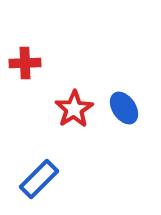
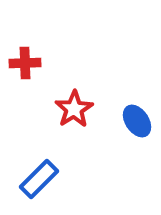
blue ellipse: moved 13 px right, 13 px down
